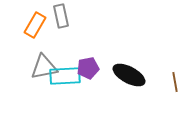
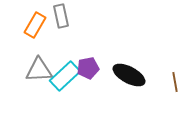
gray triangle: moved 5 px left, 3 px down; rotated 8 degrees clockwise
cyan rectangle: rotated 40 degrees counterclockwise
